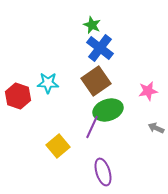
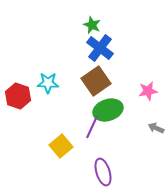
yellow square: moved 3 px right
